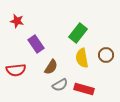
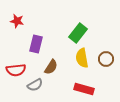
purple rectangle: rotated 48 degrees clockwise
brown circle: moved 4 px down
gray semicircle: moved 25 px left
